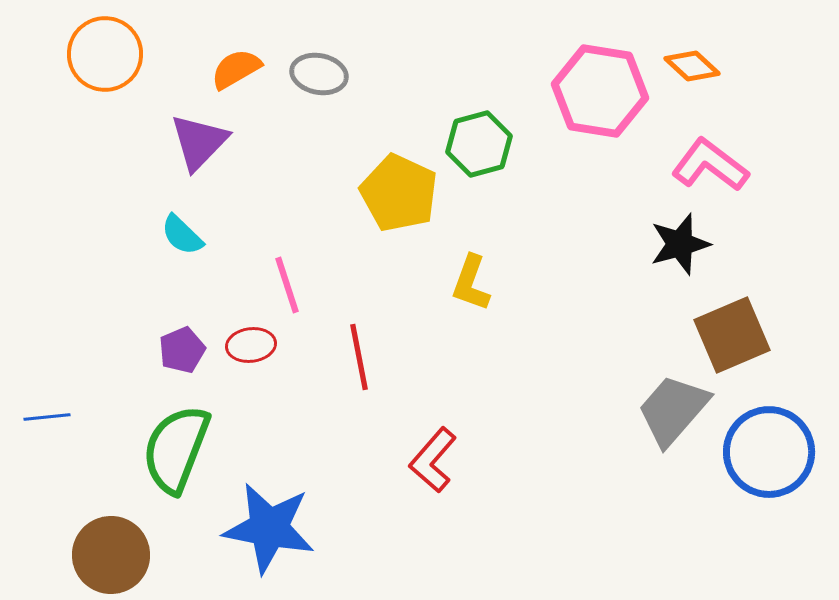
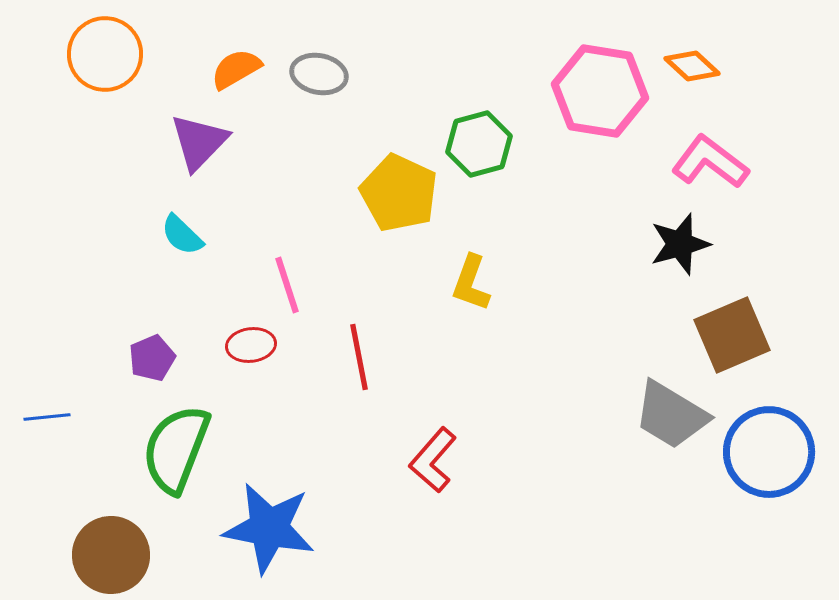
pink L-shape: moved 3 px up
purple pentagon: moved 30 px left, 8 px down
gray trapezoid: moved 2 px left, 5 px down; rotated 100 degrees counterclockwise
